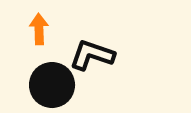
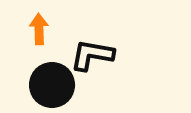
black L-shape: rotated 9 degrees counterclockwise
